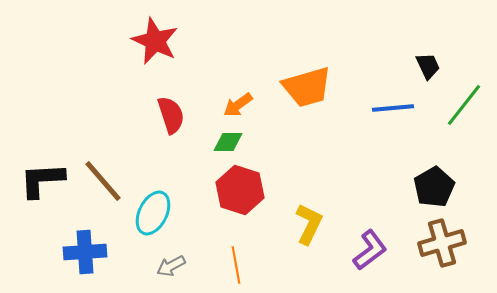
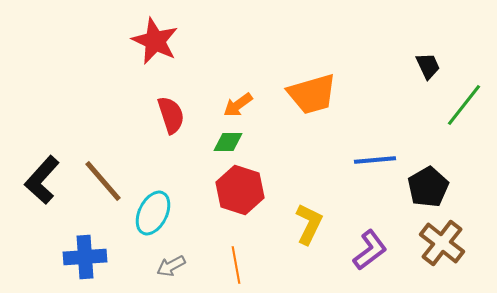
orange trapezoid: moved 5 px right, 7 px down
blue line: moved 18 px left, 52 px down
black L-shape: rotated 45 degrees counterclockwise
black pentagon: moved 6 px left
brown cross: rotated 36 degrees counterclockwise
blue cross: moved 5 px down
